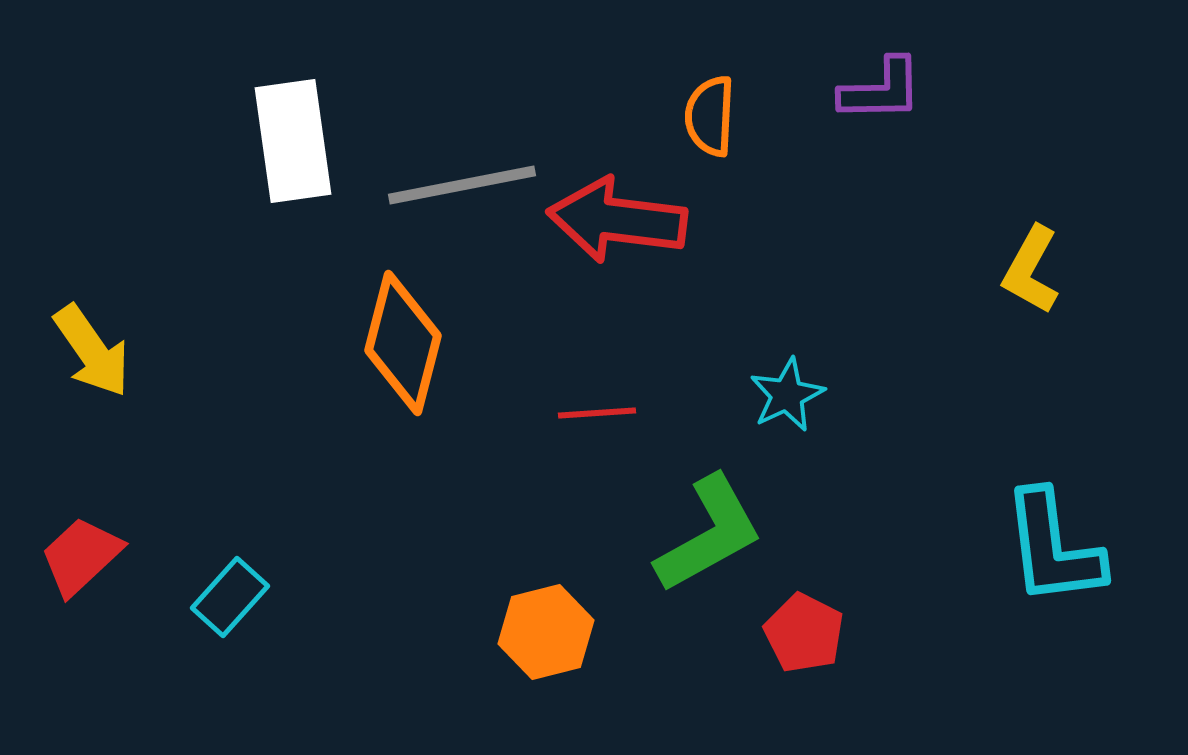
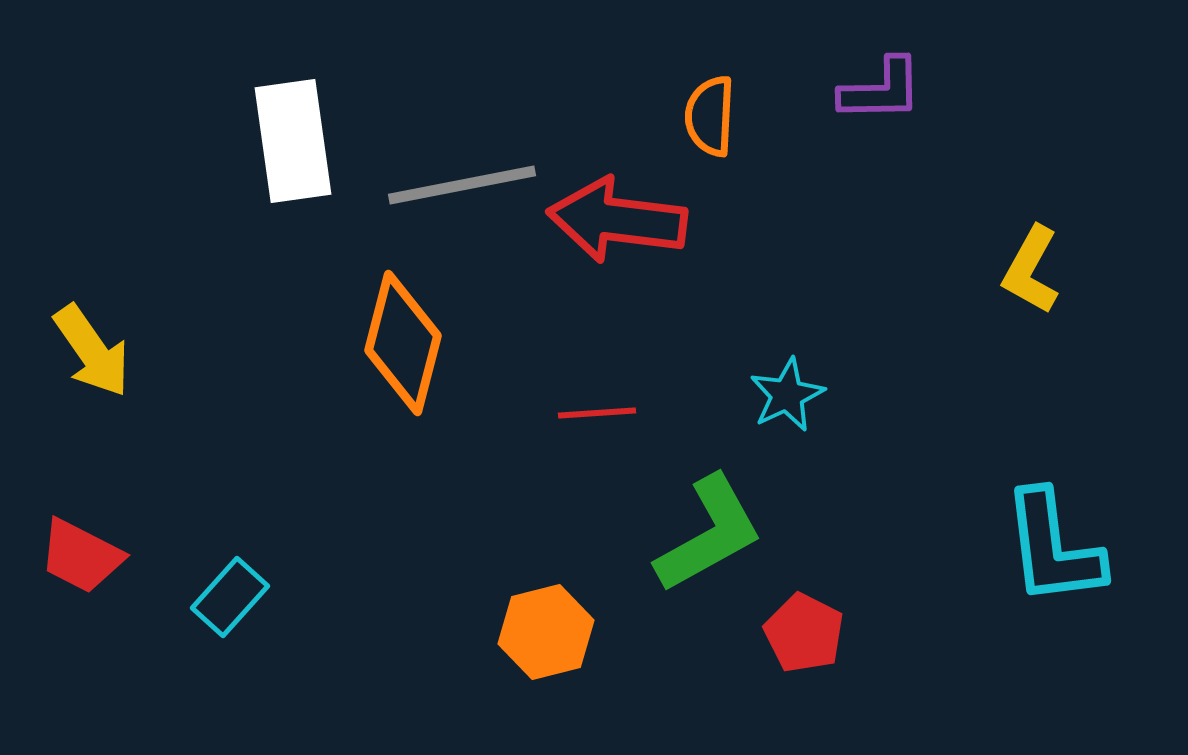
red trapezoid: rotated 110 degrees counterclockwise
